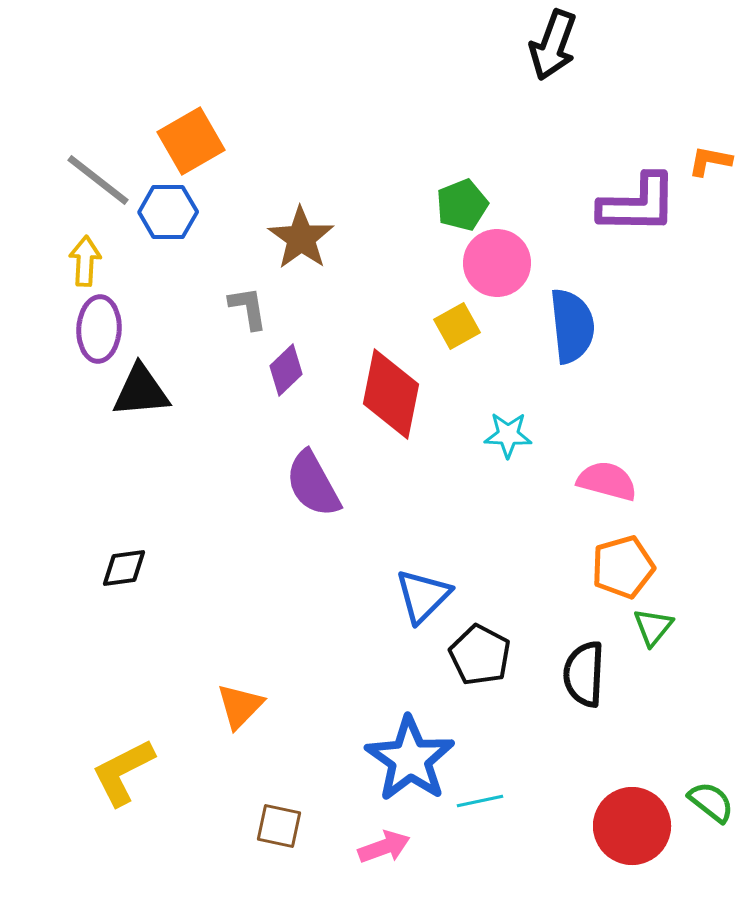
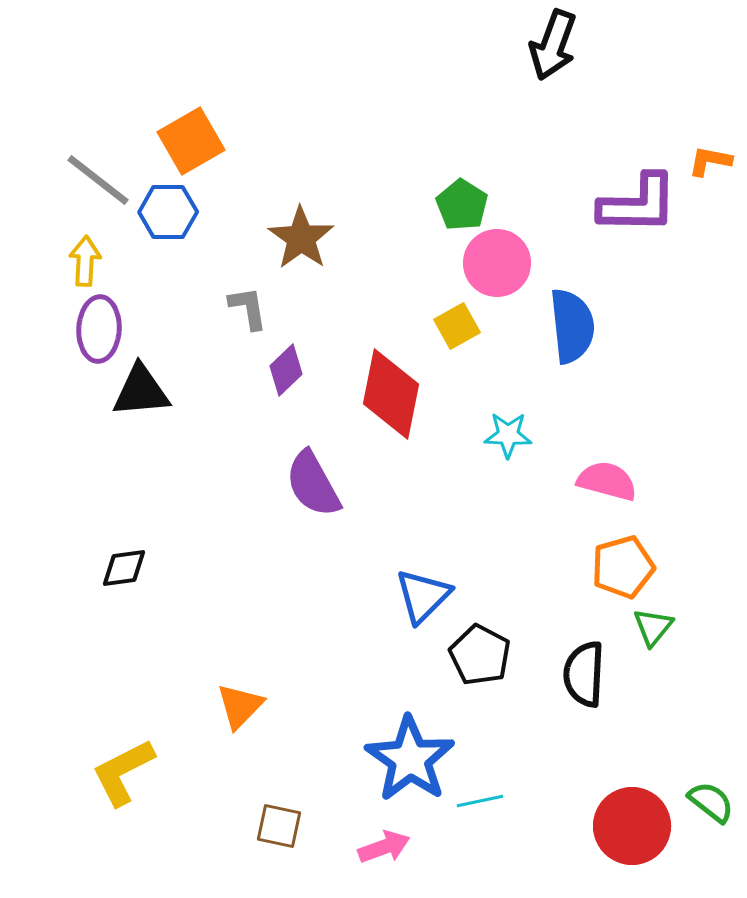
green pentagon: rotated 18 degrees counterclockwise
